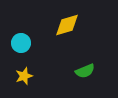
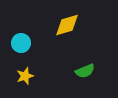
yellow star: moved 1 px right
